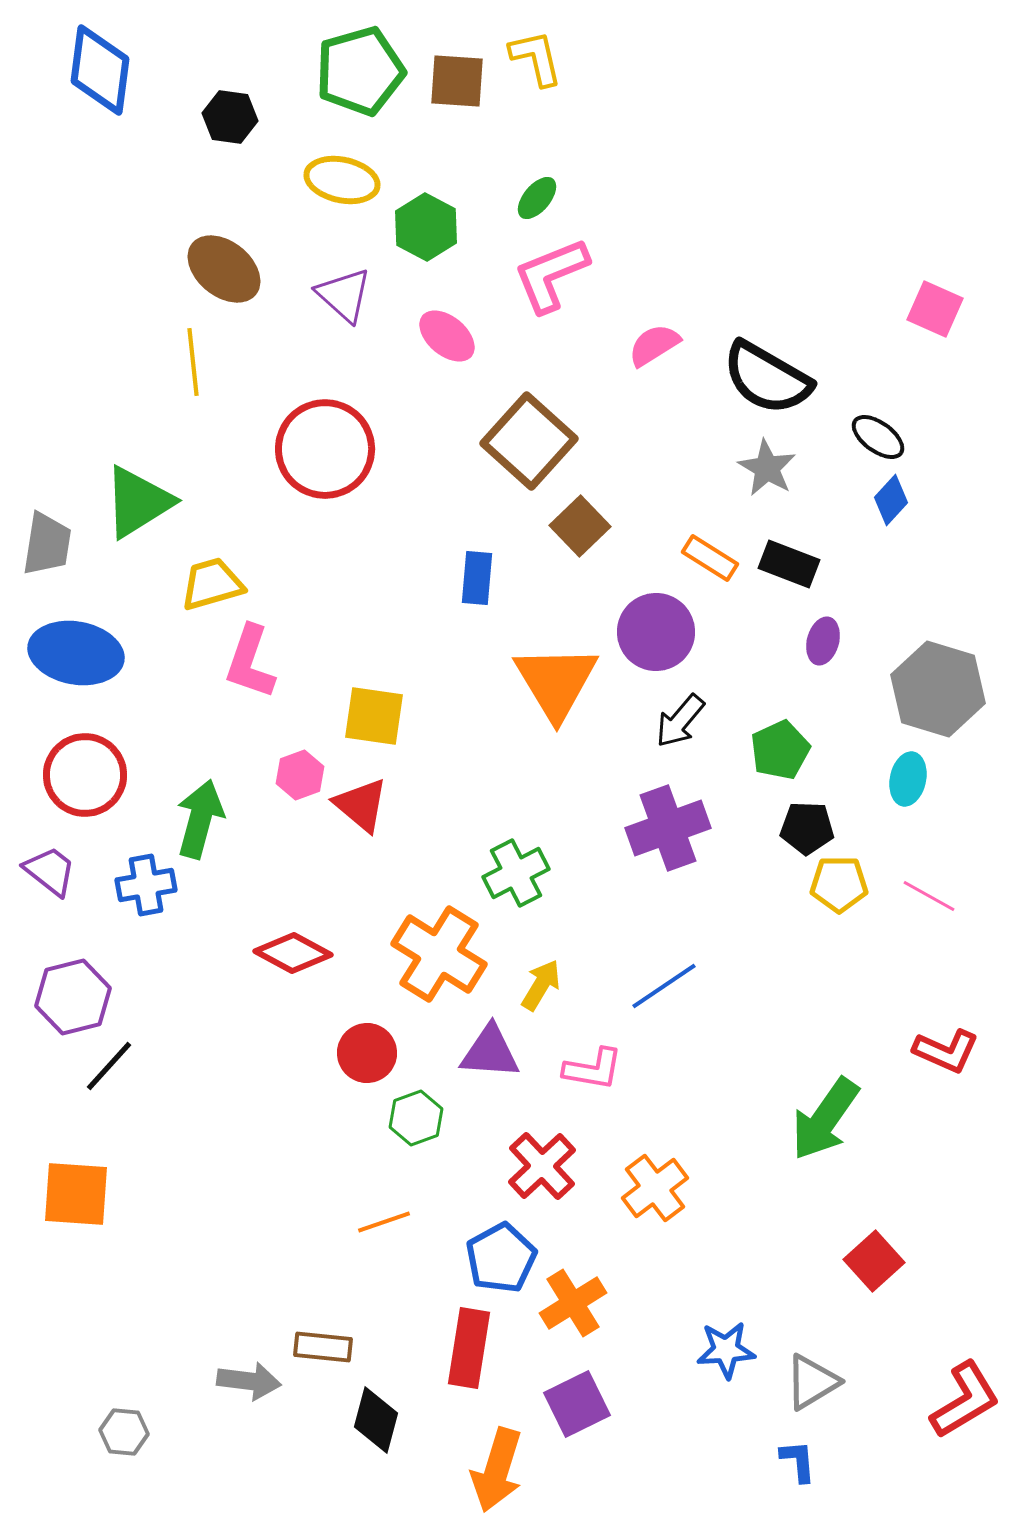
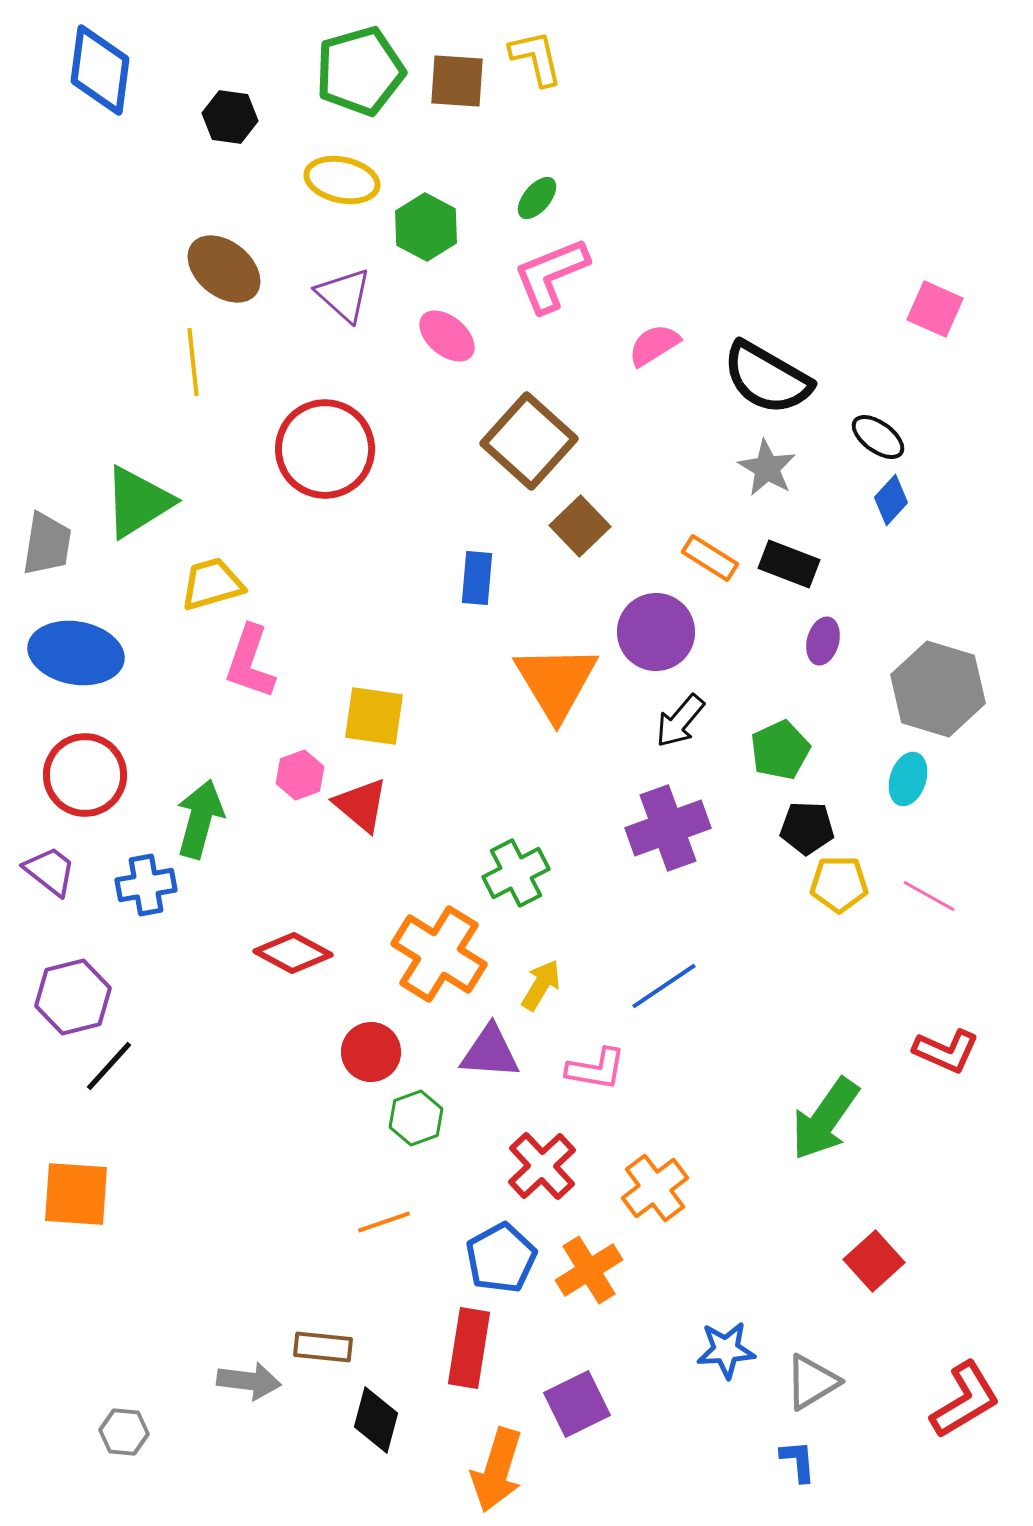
cyan ellipse at (908, 779): rotated 6 degrees clockwise
red circle at (367, 1053): moved 4 px right, 1 px up
pink L-shape at (593, 1069): moved 3 px right
orange cross at (573, 1303): moved 16 px right, 33 px up
